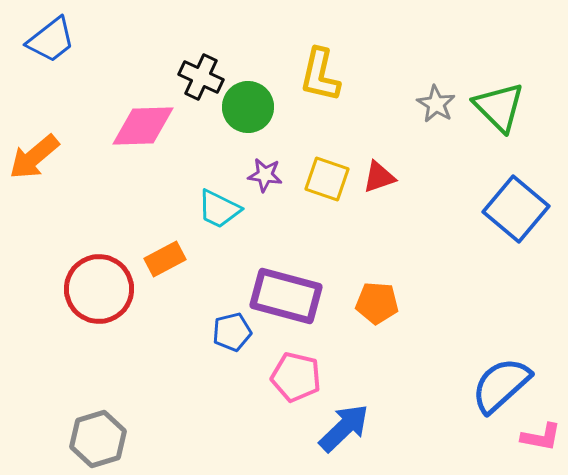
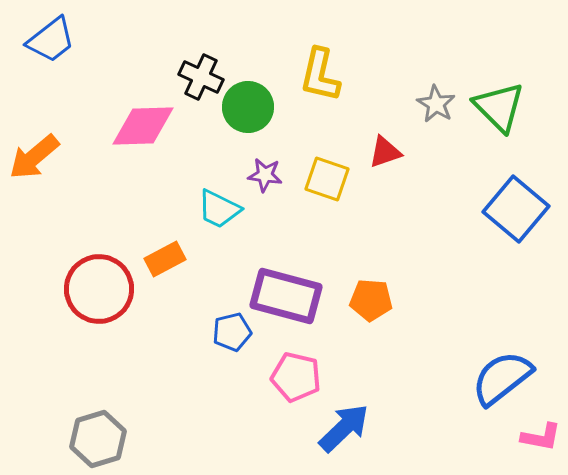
red triangle: moved 6 px right, 25 px up
orange pentagon: moved 6 px left, 3 px up
blue semicircle: moved 1 px right, 7 px up; rotated 4 degrees clockwise
